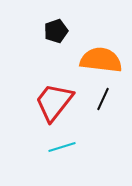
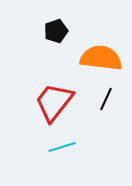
orange semicircle: moved 2 px up
black line: moved 3 px right
